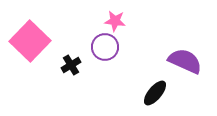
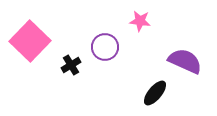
pink star: moved 25 px right
